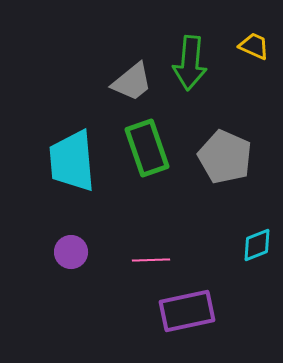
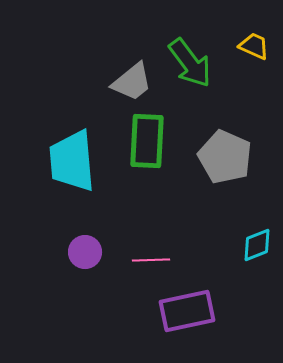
green arrow: rotated 42 degrees counterclockwise
green rectangle: moved 7 px up; rotated 22 degrees clockwise
purple circle: moved 14 px right
